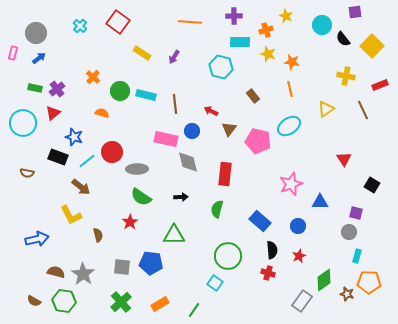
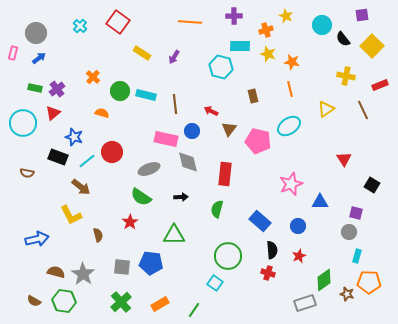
purple square at (355, 12): moved 7 px right, 3 px down
cyan rectangle at (240, 42): moved 4 px down
brown rectangle at (253, 96): rotated 24 degrees clockwise
gray ellipse at (137, 169): moved 12 px right; rotated 20 degrees counterclockwise
gray rectangle at (302, 301): moved 3 px right, 2 px down; rotated 35 degrees clockwise
